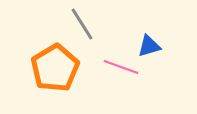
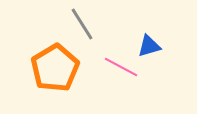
pink line: rotated 8 degrees clockwise
